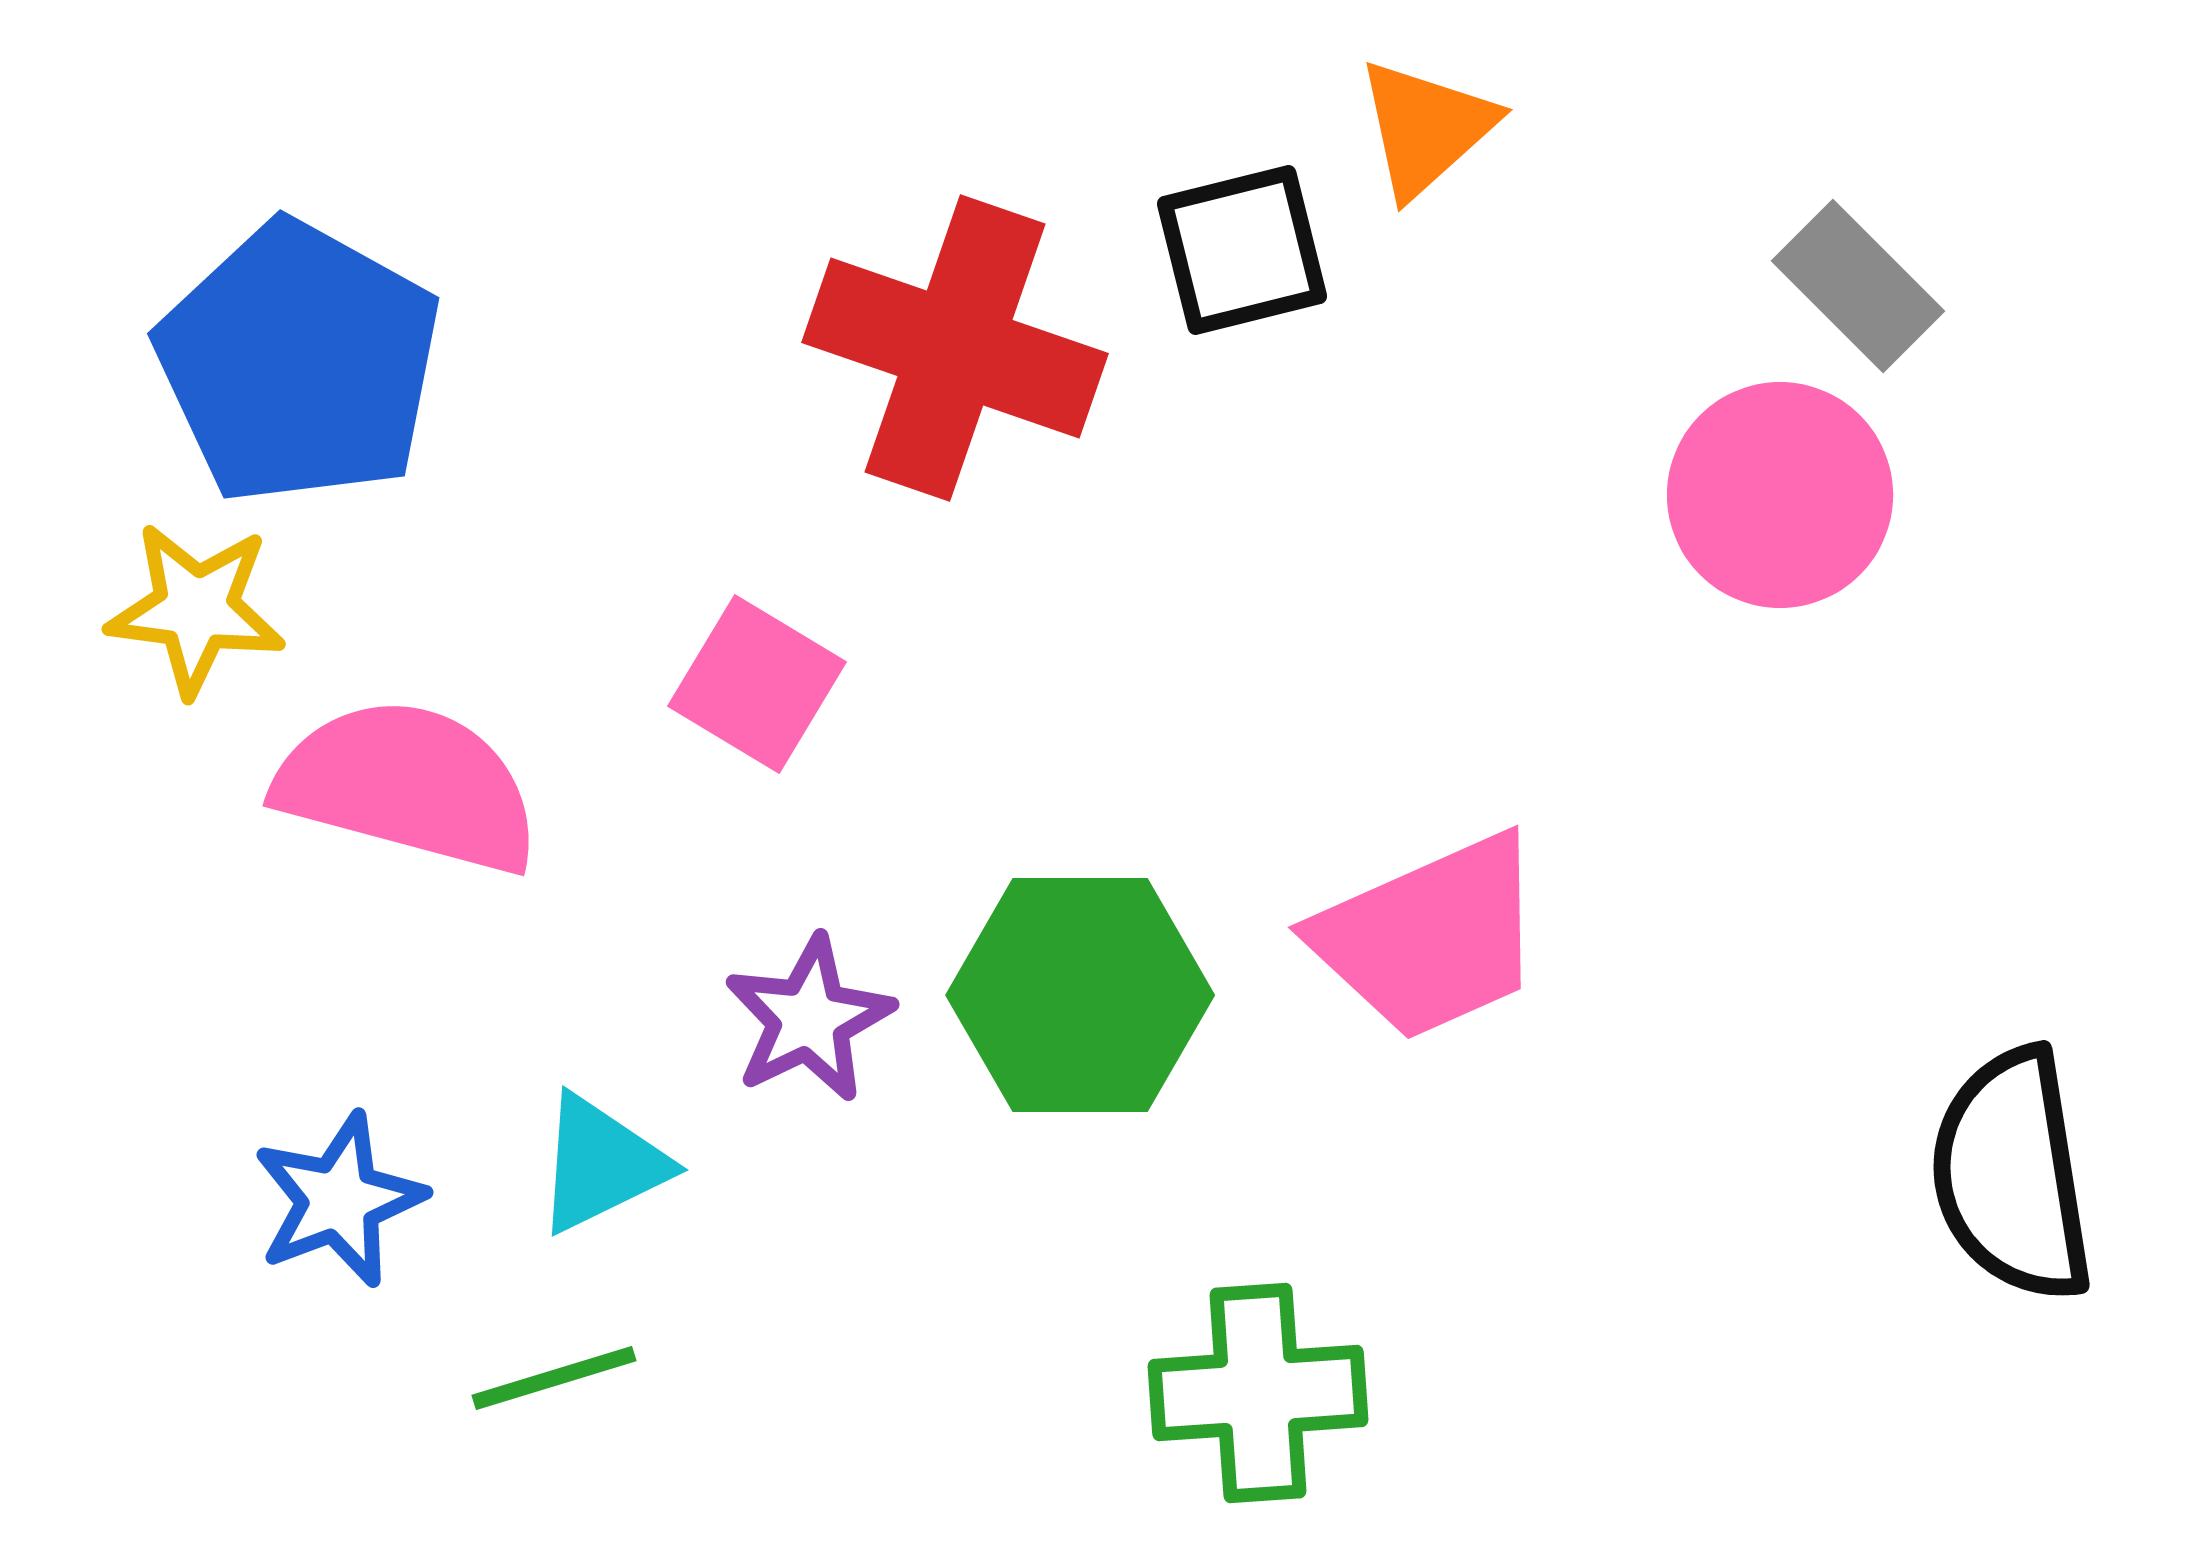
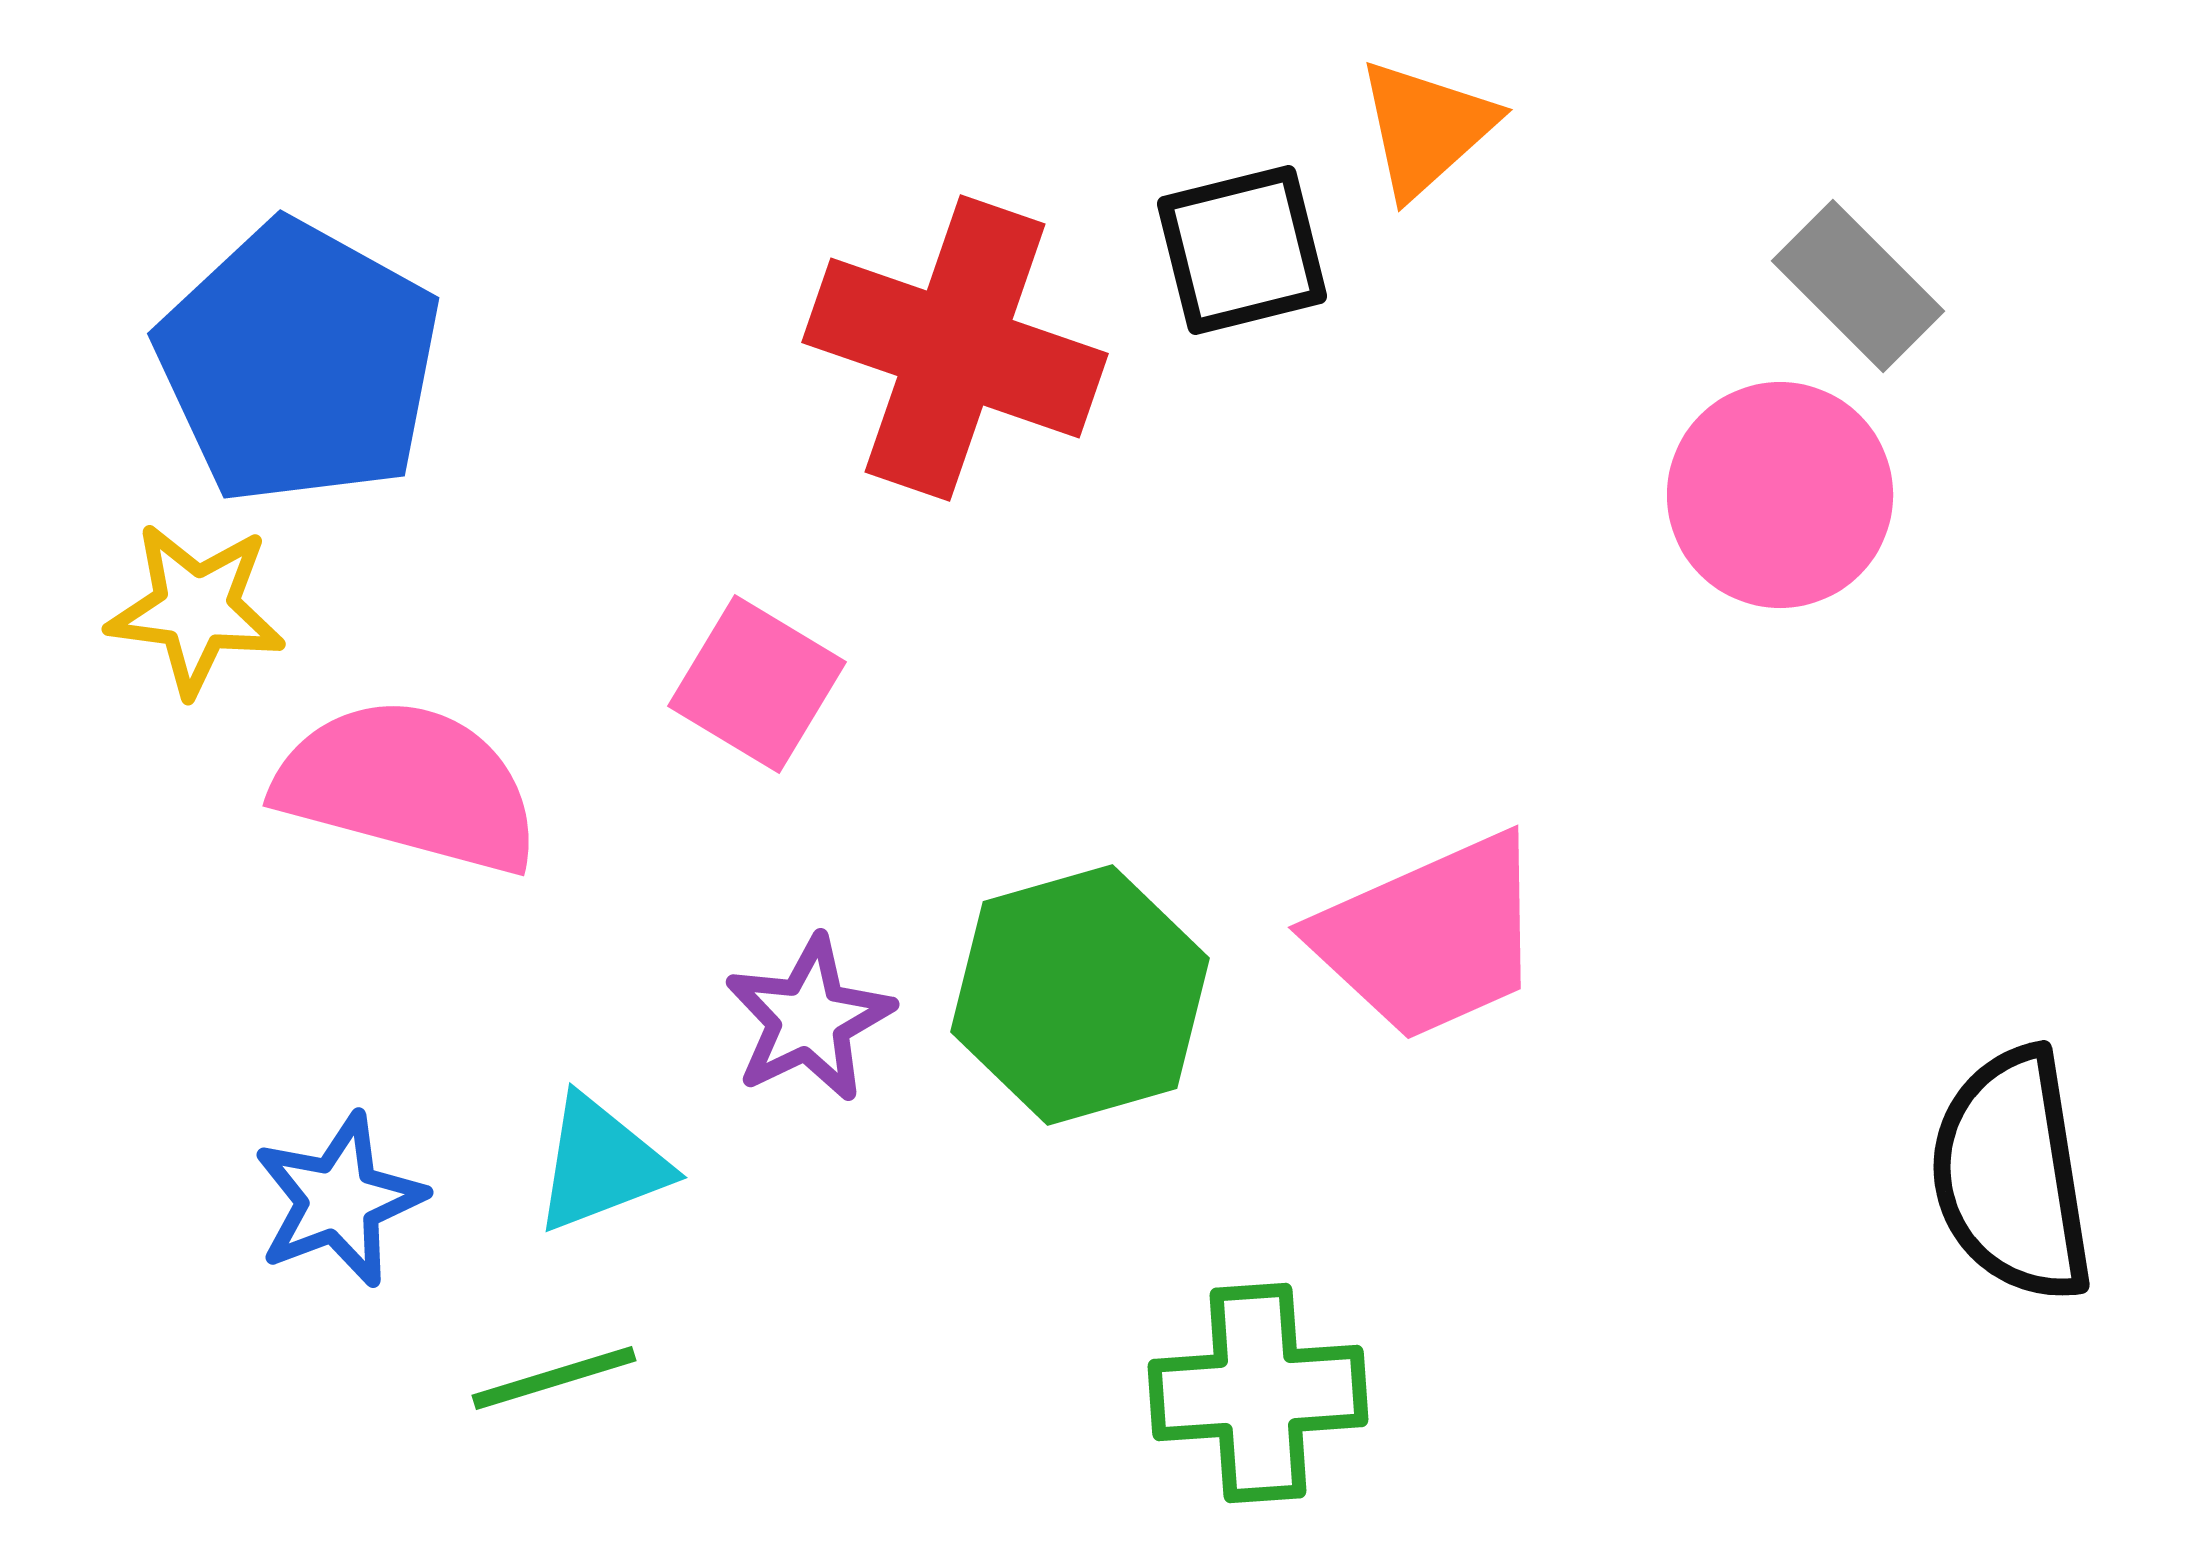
green hexagon: rotated 16 degrees counterclockwise
cyan triangle: rotated 5 degrees clockwise
